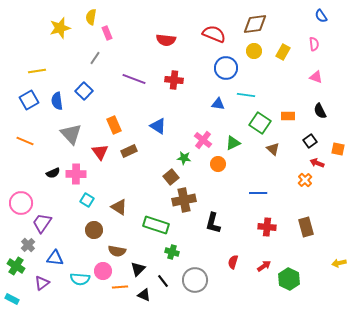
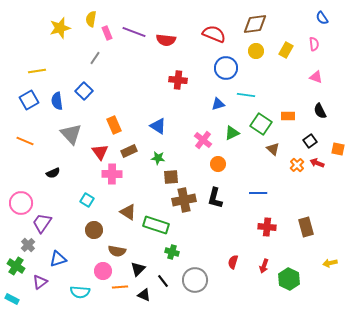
blue semicircle at (321, 16): moved 1 px right, 2 px down
yellow semicircle at (91, 17): moved 2 px down
yellow circle at (254, 51): moved 2 px right
yellow rectangle at (283, 52): moved 3 px right, 2 px up
purple line at (134, 79): moved 47 px up
red cross at (174, 80): moved 4 px right
blue triangle at (218, 104): rotated 24 degrees counterclockwise
green square at (260, 123): moved 1 px right, 1 px down
green triangle at (233, 143): moved 1 px left, 10 px up
green star at (184, 158): moved 26 px left
pink cross at (76, 174): moved 36 px right
brown square at (171, 177): rotated 35 degrees clockwise
orange cross at (305, 180): moved 8 px left, 15 px up
brown triangle at (119, 207): moved 9 px right, 5 px down
black L-shape at (213, 223): moved 2 px right, 25 px up
blue triangle at (55, 258): moved 3 px right, 1 px down; rotated 24 degrees counterclockwise
yellow arrow at (339, 263): moved 9 px left
red arrow at (264, 266): rotated 144 degrees clockwise
cyan semicircle at (80, 279): moved 13 px down
purple triangle at (42, 283): moved 2 px left, 1 px up
